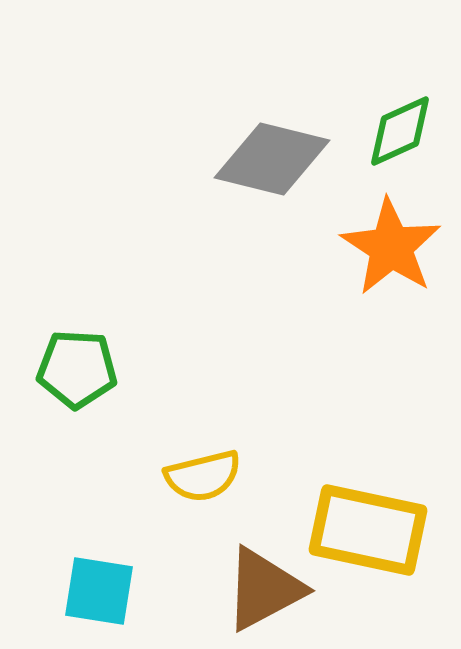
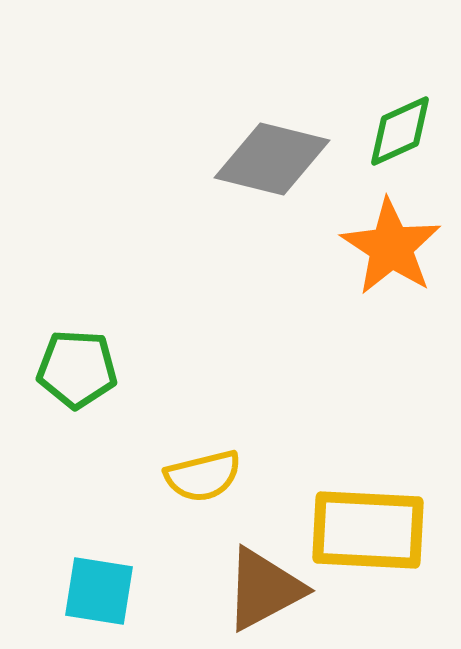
yellow rectangle: rotated 9 degrees counterclockwise
